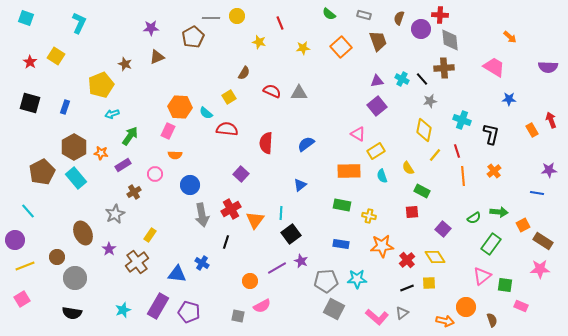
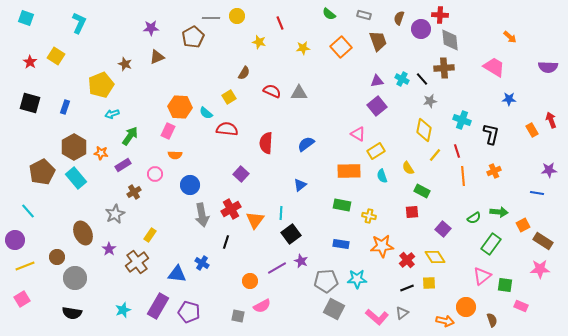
orange cross at (494, 171): rotated 16 degrees clockwise
